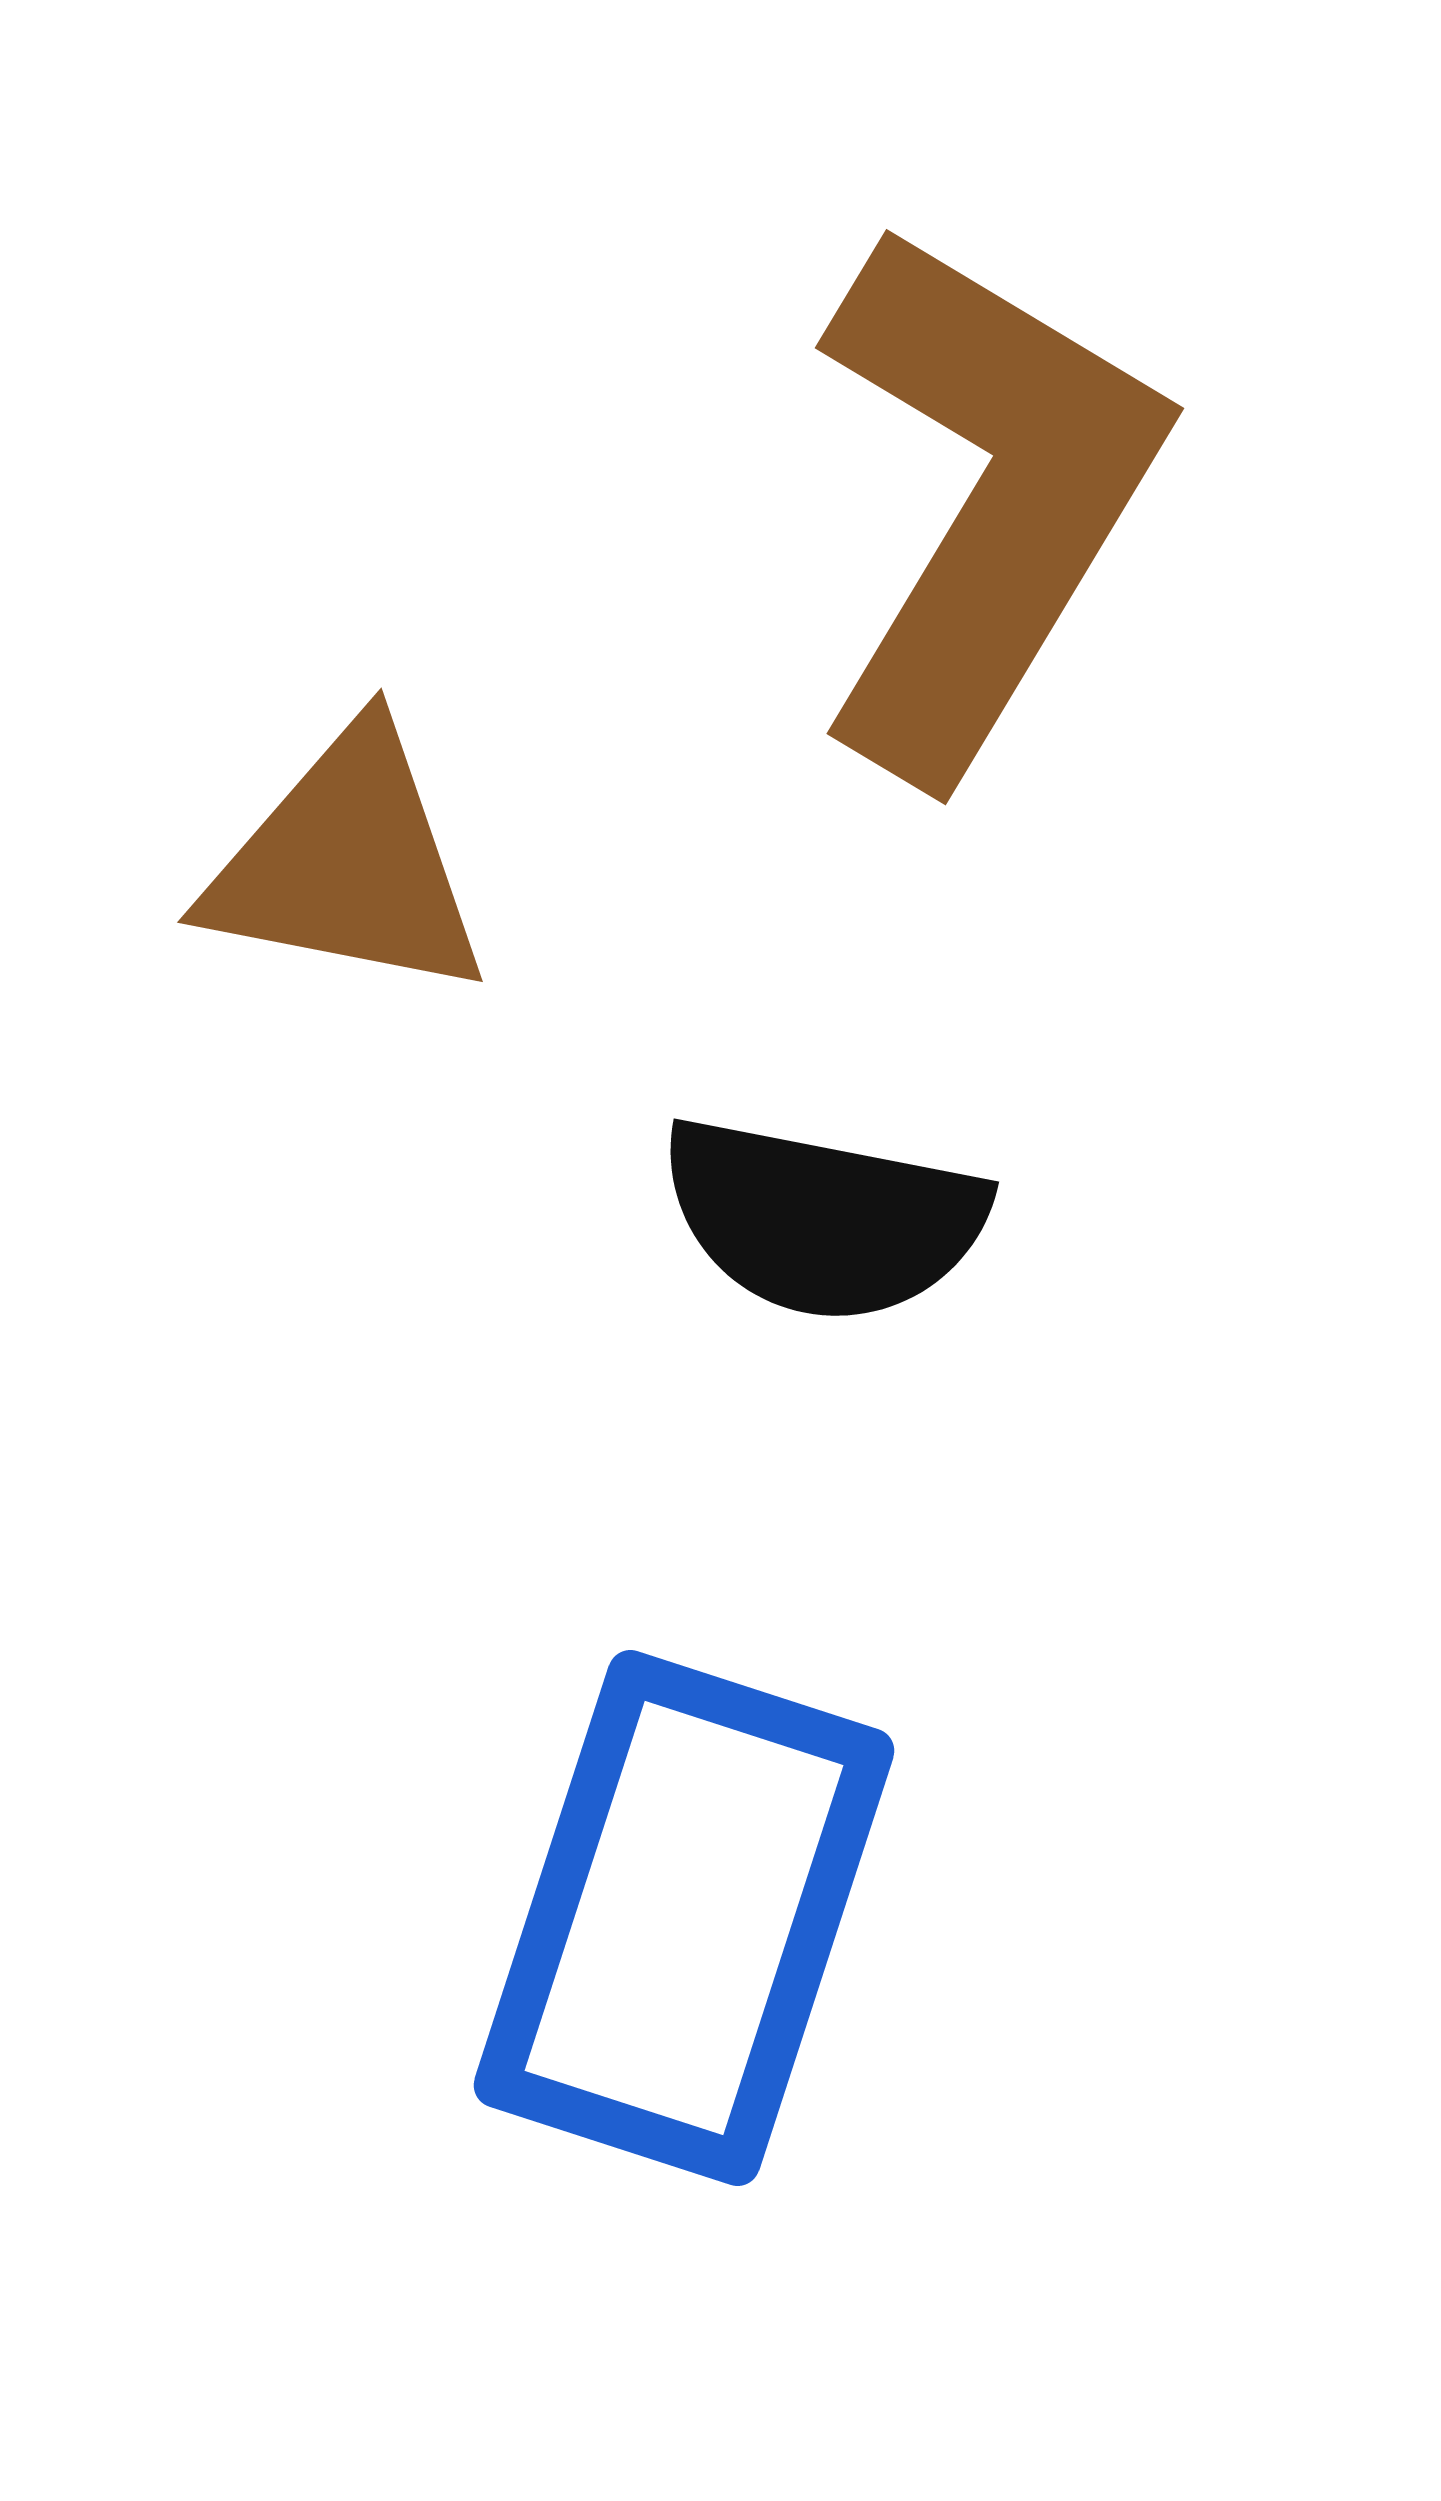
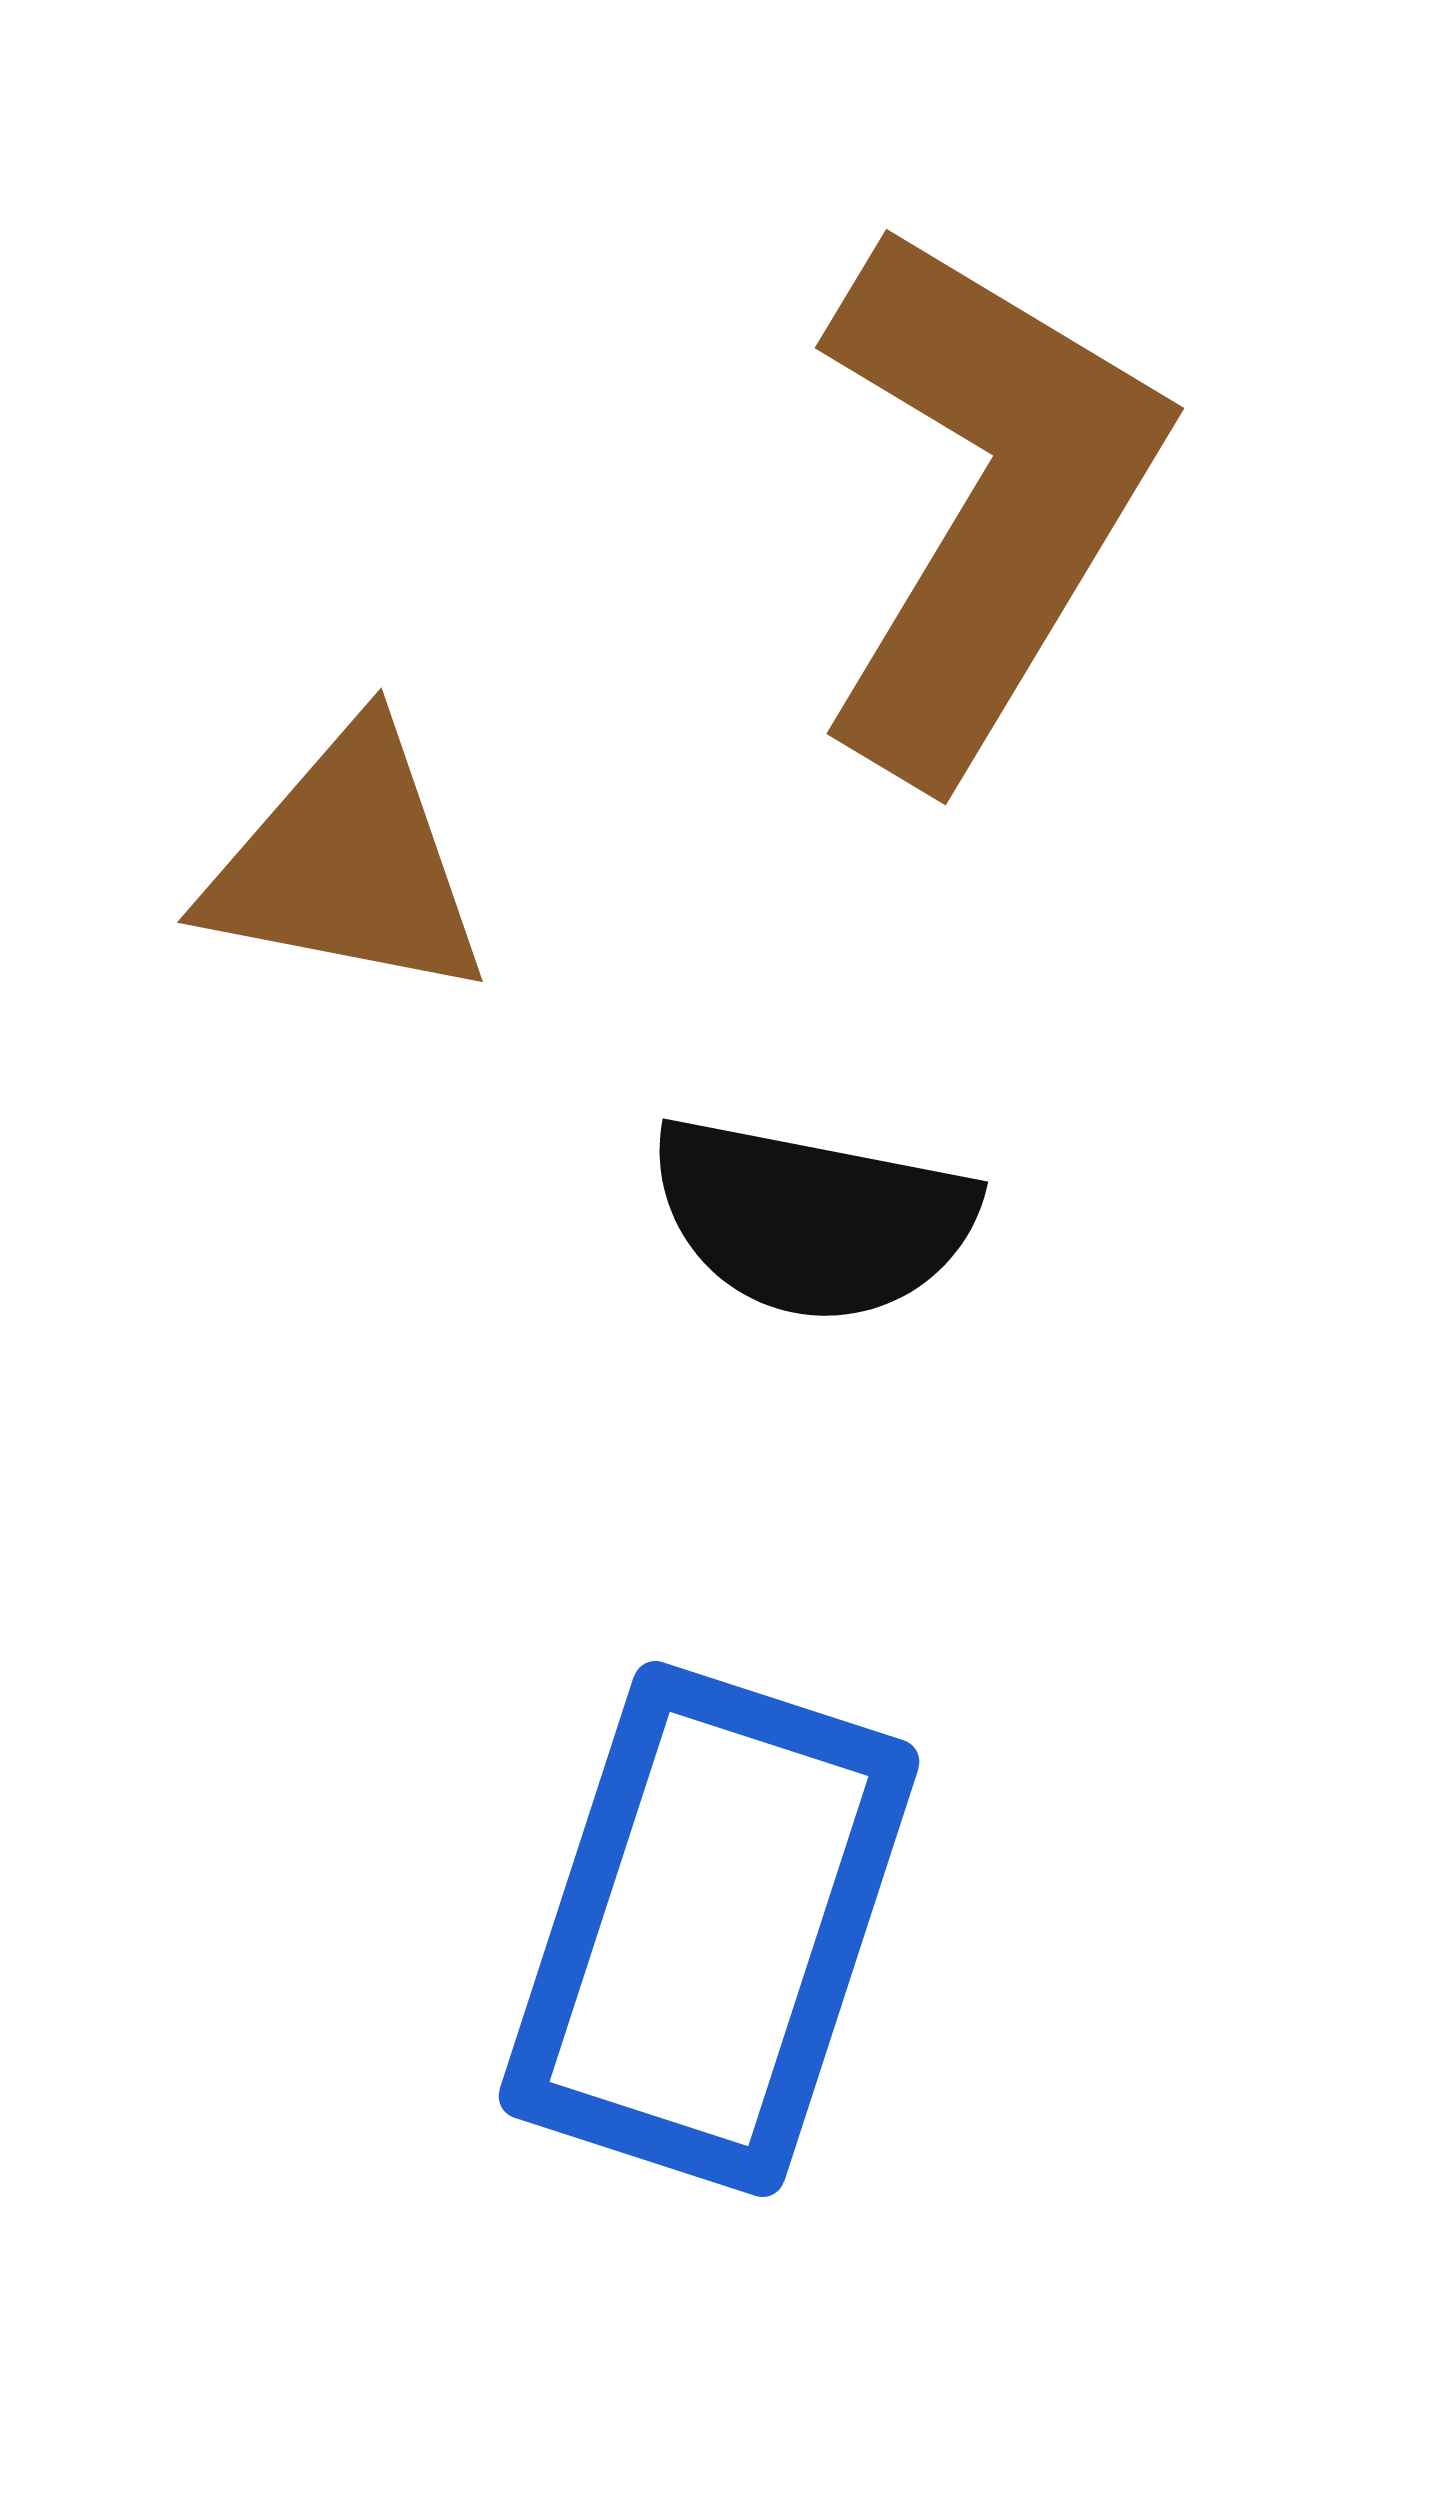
black semicircle: moved 11 px left
blue rectangle: moved 25 px right, 11 px down
